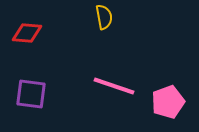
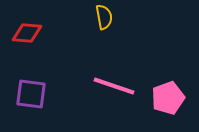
pink pentagon: moved 4 px up
